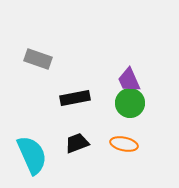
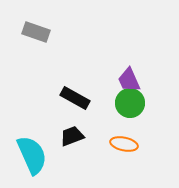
gray rectangle: moved 2 px left, 27 px up
black rectangle: rotated 40 degrees clockwise
black trapezoid: moved 5 px left, 7 px up
